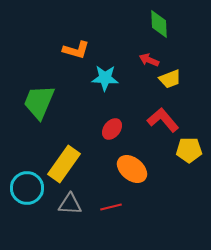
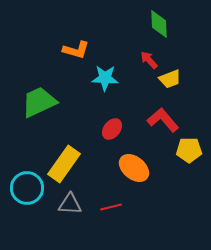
red arrow: rotated 24 degrees clockwise
green trapezoid: rotated 42 degrees clockwise
orange ellipse: moved 2 px right, 1 px up
